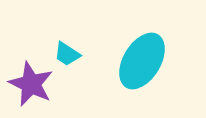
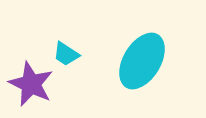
cyan trapezoid: moved 1 px left
